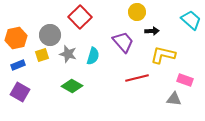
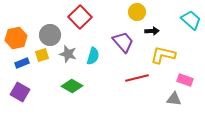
blue rectangle: moved 4 px right, 2 px up
